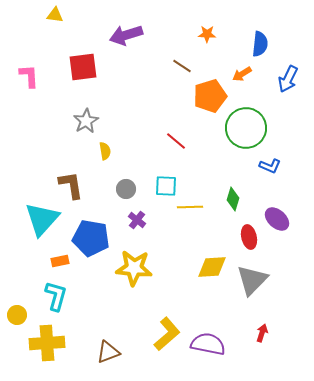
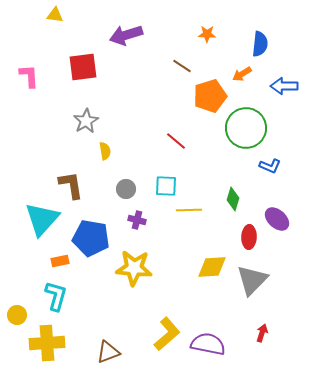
blue arrow: moved 4 px left, 7 px down; rotated 64 degrees clockwise
yellow line: moved 1 px left, 3 px down
purple cross: rotated 24 degrees counterclockwise
red ellipse: rotated 15 degrees clockwise
